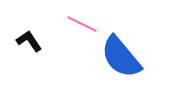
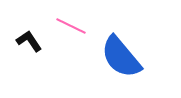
pink line: moved 11 px left, 2 px down
